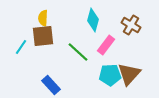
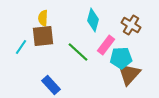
cyan pentagon: moved 11 px right, 17 px up
